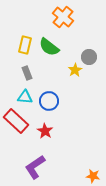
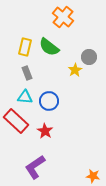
yellow rectangle: moved 2 px down
